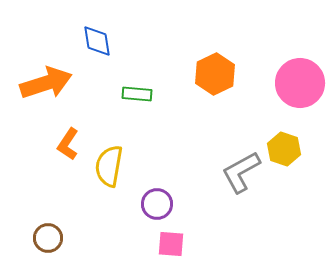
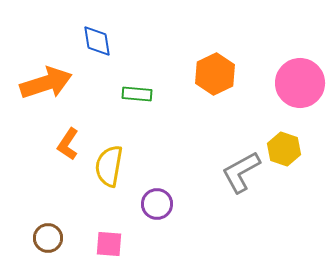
pink square: moved 62 px left
